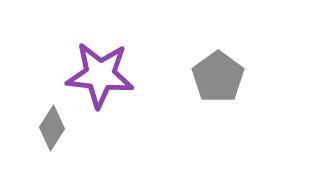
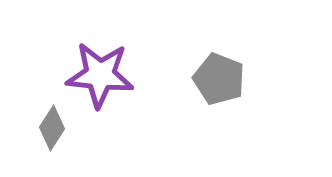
gray pentagon: moved 1 px right, 2 px down; rotated 15 degrees counterclockwise
